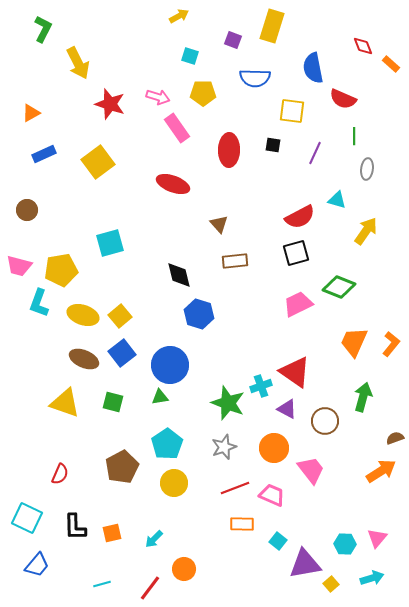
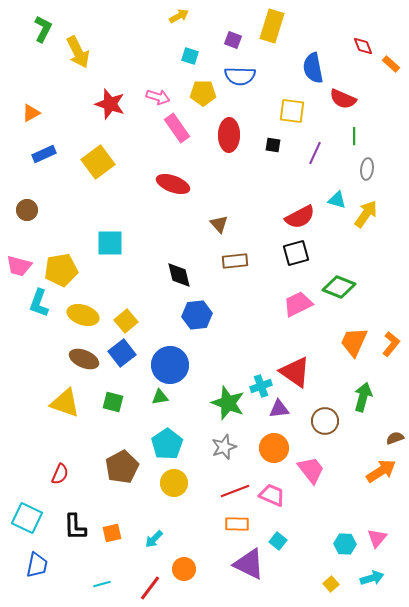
yellow arrow at (78, 63): moved 11 px up
blue semicircle at (255, 78): moved 15 px left, 2 px up
red ellipse at (229, 150): moved 15 px up
yellow arrow at (366, 231): moved 17 px up
cyan square at (110, 243): rotated 16 degrees clockwise
blue hexagon at (199, 314): moved 2 px left, 1 px down; rotated 24 degrees counterclockwise
yellow square at (120, 316): moved 6 px right, 5 px down
purple triangle at (287, 409): moved 8 px left; rotated 35 degrees counterclockwise
red line at (235, 488): moved 3 px down
orange rectangle at (242, 524): moved 5 px left
purple triangle at (305, 564): moved 56 px left; rotated 36 degrees clockwise
blue trapezoid at (37, 565): rotated 28 degrees counterclockwise
